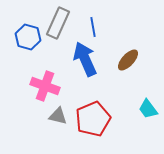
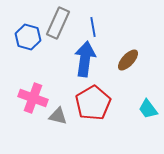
blue arrow: rotated 32 degrees clockwise
pink cross: moved 12 px left, 12 px down
red pentagon: moved 16 px up; rotated 8 degrees counterclockwise
